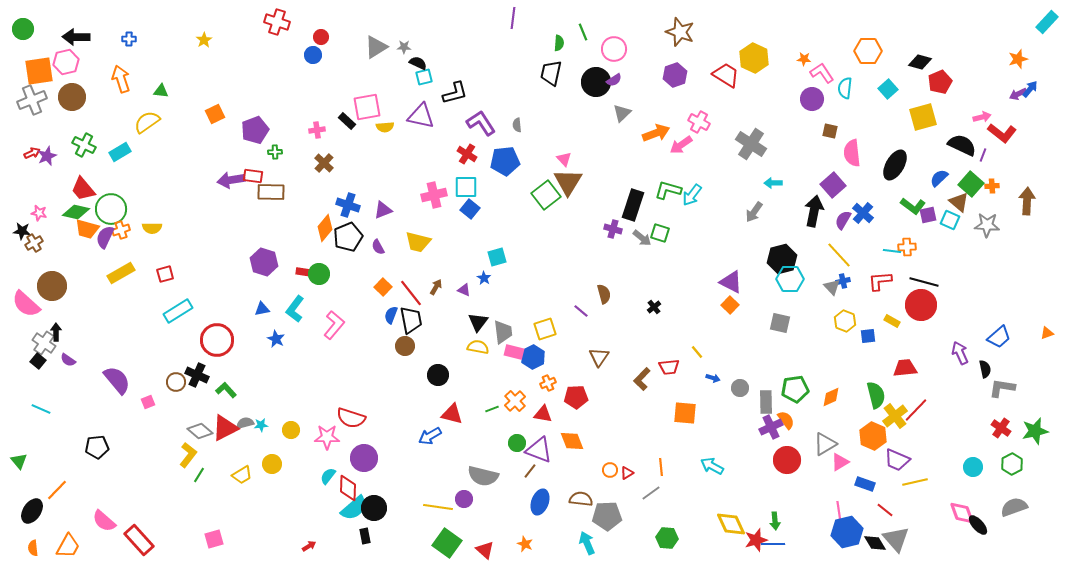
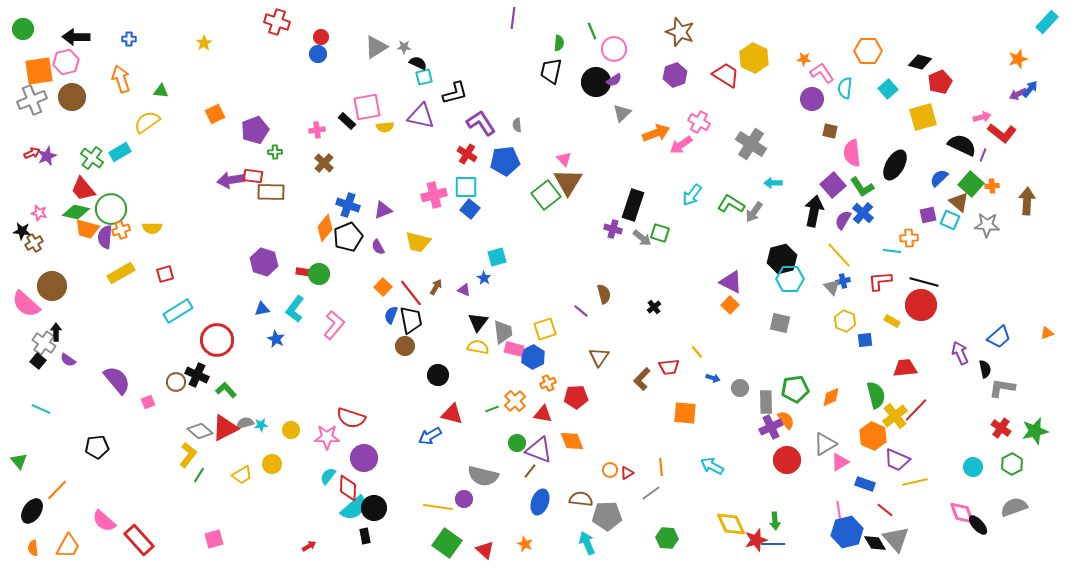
green line at (583, 32): moved 9 px right, 1 px up
yellow star at (204, 40): moved 3 px down
blue circle at (313, 55): moved 5 px right, 1 px up
black trapezoid at (551, 73): moved 2 px up
green cross at (84, 145): moved 8 px right, 13 px down; rotated 10 degrees clockwise
green L-shape at (668, 190): moved 63 px right, 14 px down; rotated 16 degrees clockwise
green L-shape at (913, 206): moved 51 px left, 19 px up; rotated 20 degrees clockwise
purple semicircle at (105, 237): rotated 20 degrees counterclockwise
orange cross at (907, 247): moved 2 px right, 9 px up
blue square at (868, 336): moved 3 px left, 4 px down
pink rectangle at (514, 352): moved 3 px up
